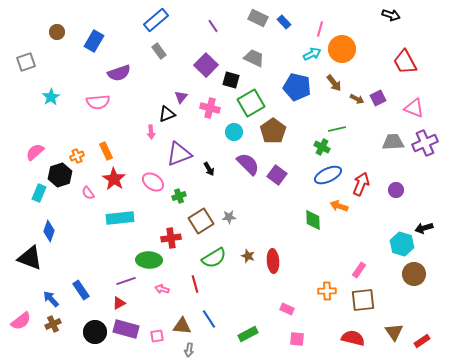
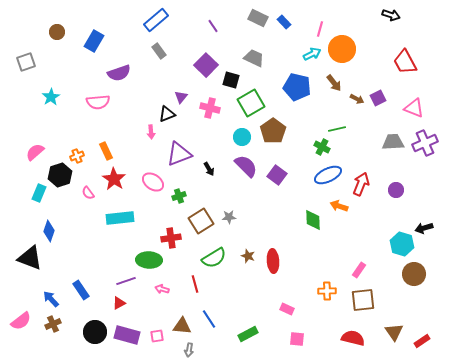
cyan circle at (234, 132): moved 8 px right, 5 px down
purple semicircle at (248, 164): moved 2 px left, 2 px down
purple rectangle at (126, 329): moved 1 px right, 6 px down
